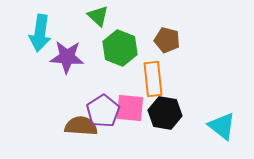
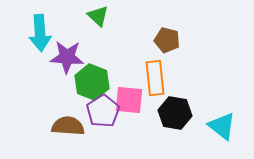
cyan arrow: rotated 12 degrees counterclockwise
green hexagon: moved 28 px left, 34 px down
orange rectangle: moved 2 px right, 1 px up
pink square: moved 1 px left, 8 px up
black hexagon: moved 10 px right
brown semicircle: moved 13 px left
